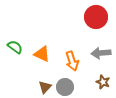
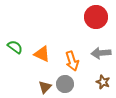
gray circle: moved 3 px up
